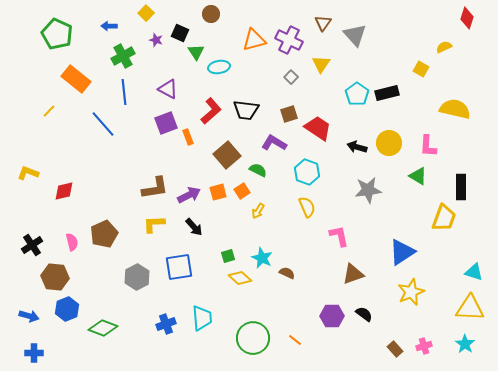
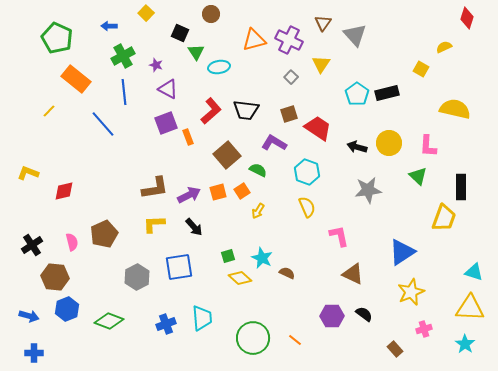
green pentagon at (57, 34): moved 4 px down
purple star at (156, 40): moved 25 px down
green triangle at (418, 176): rotated 12 degrees clockwise
brown triangle at (353, 274): rotated 45 degrees clockwise
green diamond at (103, 328): moved 6 px right, 7 px up
pink cross at (424, 346): moved 17 px up
